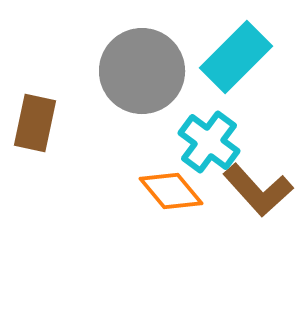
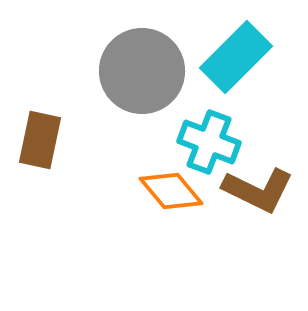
brown rectangle: moved 5 px right, 17 px down
cyan cross: rotated 16 degrees counterclockwise
brown L-shape: rotated 22 degrees counterclockwise
